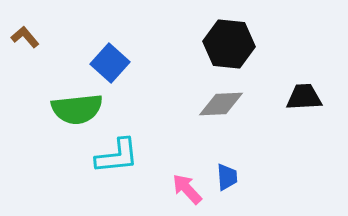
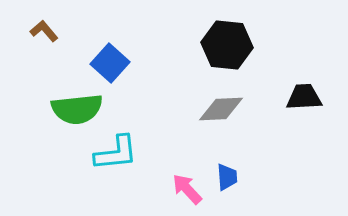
brown L-shape: moved 19 px right, 6 px up
black hexagon: moved 2 px left, 1 px down
gray diamond: moved 5 px down
cyan L-shape: moved 1 px left, 3 px up
